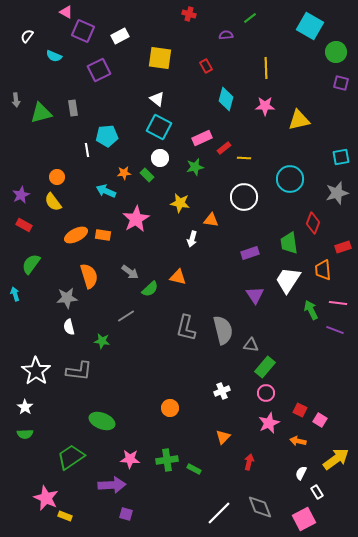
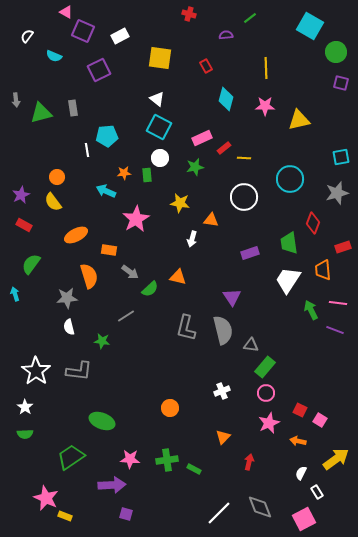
green rectangle at (147, 175): rotated 40 degrees clockwise
orange rectangle at (103, 235): moved 6 px right, 15 px down
purple triangle at (255, 295): moved 23 px left, 2 px down
